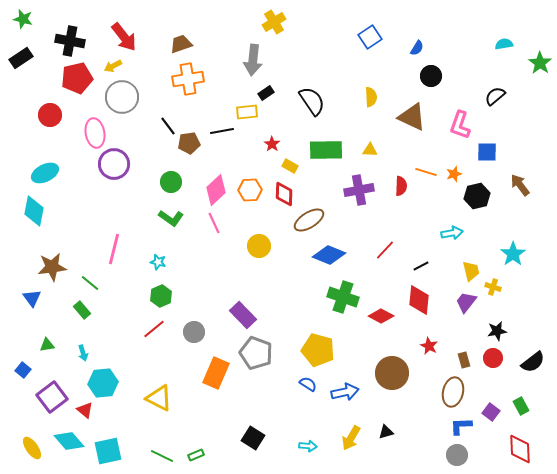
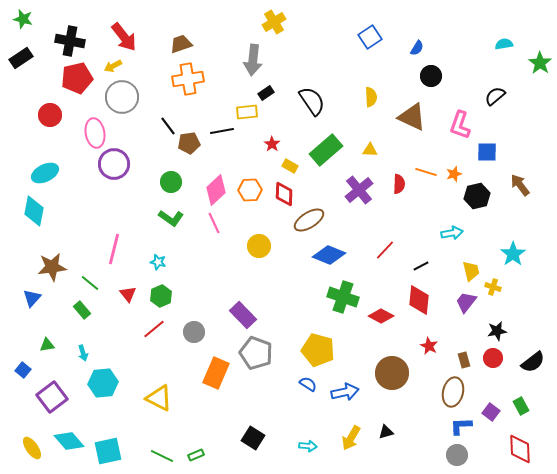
green rectangle at (326, 150): rotated 40 degrees counterclockwise
red semicircle at (401, 186): moved 2 px left, 2 px up
purple cross at (359, 190): rotated 28 degrees counterclockwise
blue triangle at (32, 298): rotated 18 degrees clockwise
red triangle at (85, 410): moved 43 px right, 116 px up; rotated 12 degrees clockwise
